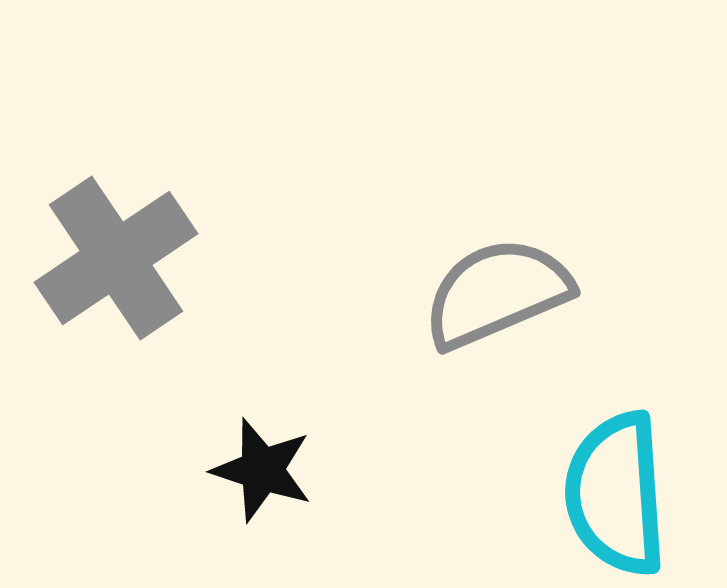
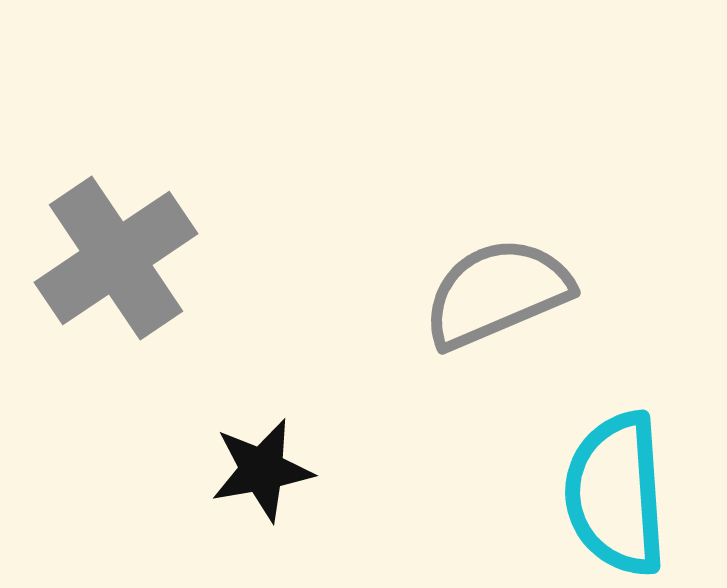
black star: rotated 28 degrees counterclockwise
